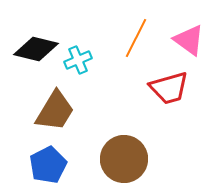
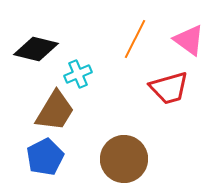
orange line: moved 1 px left, 1 px down
cyan cross: moved 14 px down
blue pentagon: moved 3 px left, 8 px up
